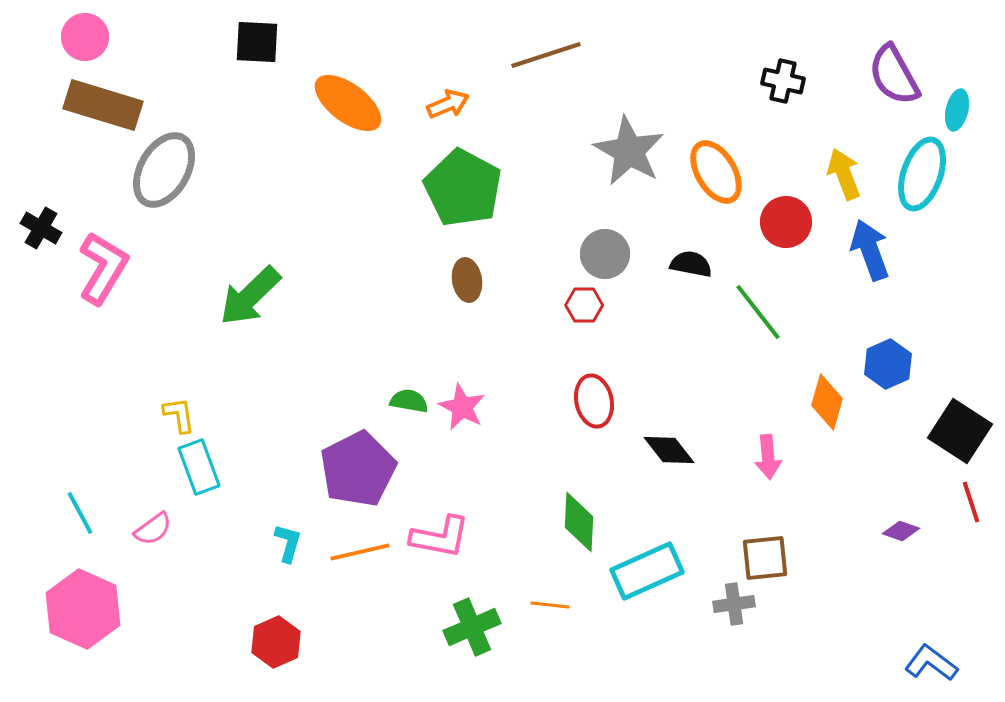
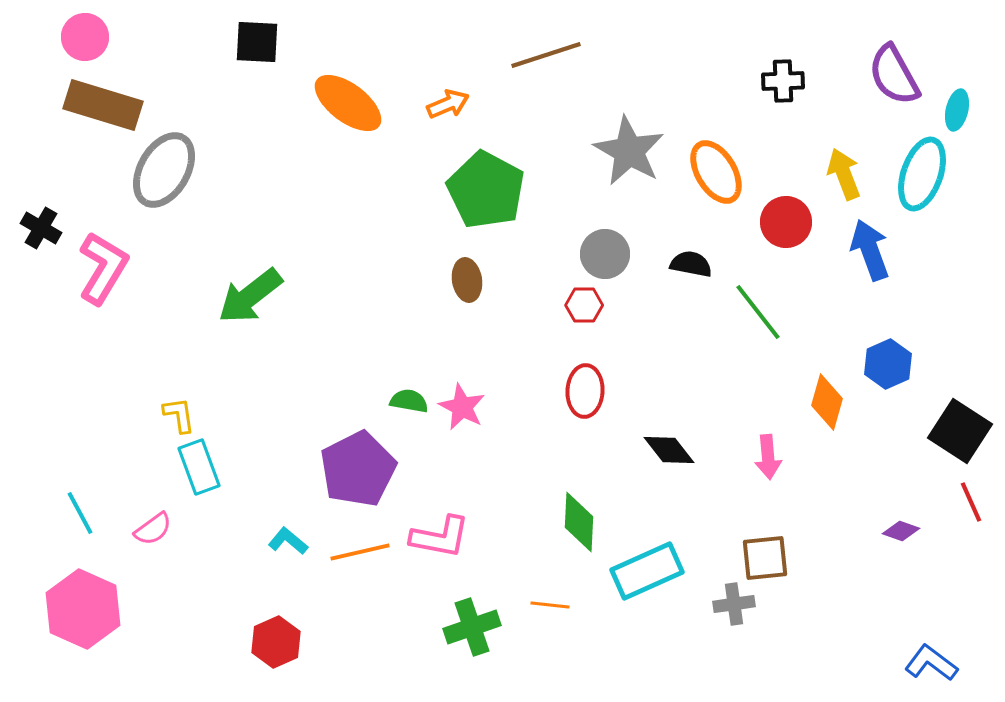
black cross at (783, 81): rotated 15 degrees counterclockwise
green pentagon at (463, 188): moved 23 px right, 2 px down
green arrow at (250, 296): rotated 6 degrees clockwise
red ellipse at (594, 401): moved 9 px left, 10 px up; rotated 15 degrees clockwise
red line at (971, 502): rotated 6 degrees counterclockwise
cyan L-shape at (288, 543): moved 2 px up; rotated 66 degrees counterclockwise
green cross at (472, 627): rotated 4 degrees clockwise
